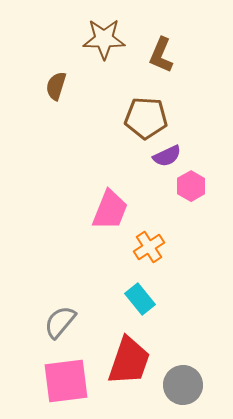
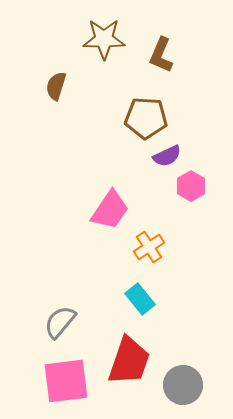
pink trapezoid: rotated 12 degrees clockwise
